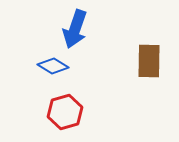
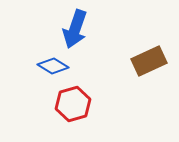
brown rectangle: rotated 64 degrees clockwise
red hexagon: moved 8 px right, 8 px up
